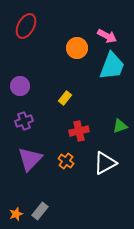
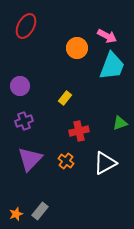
green triangle: moved 3 px up
